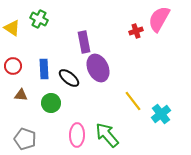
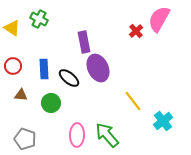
red cross: rotated 24 degrees counterclockwise
cyan cross: moved 2 px right, 7 px down
